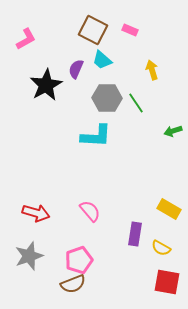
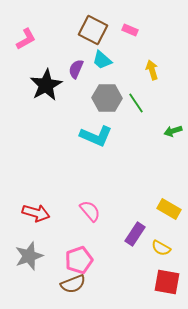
cyan L-shape: rotated 20 degrees clockwise
purple rectangle: rotated 25 degrees clockwise
